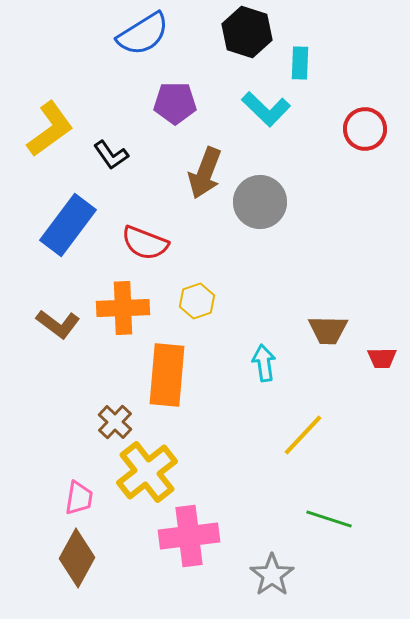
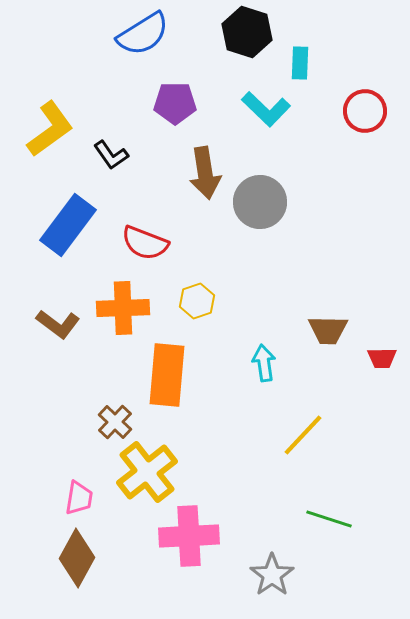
red circle: moved 18 px up
brown arrow: rotated 30 degrees counterclockwise
pink cross: rotated 4 degrees clockwise
